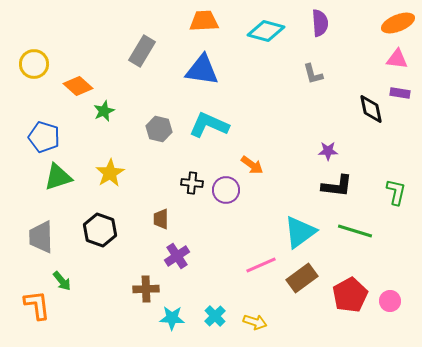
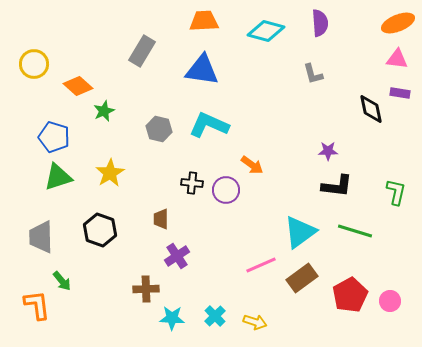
blue pentagon: moved 10 px right
